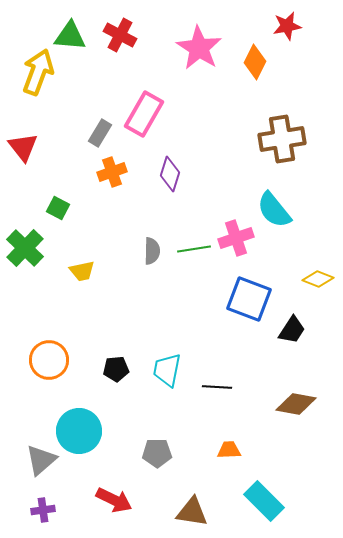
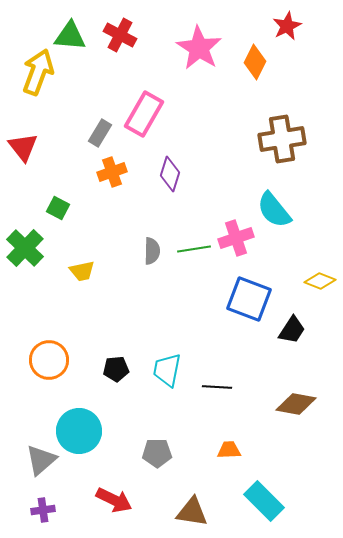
red star: rotated 16 degrees counterclockwise
yellow diamond: moved 2 px right, 2 px down
